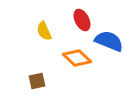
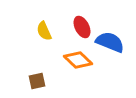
red ellipse: moved 7 px down
blue semicircle: moved 1 px right, 1 px down
orange diamond: moved 1 px right, 2 px down
